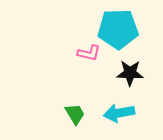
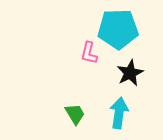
pink L-shape: rotated 90 degrees clockwise
black star: rotated 28 degrees counterclockwise
cyan arrow: rotated 108 degrees clockwise
